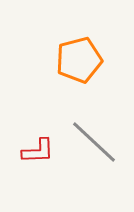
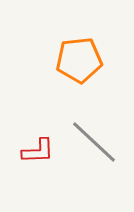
orange pentagon: rotated 9 degrees clockwise
